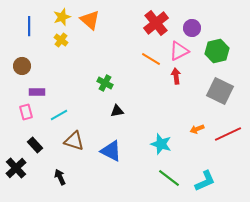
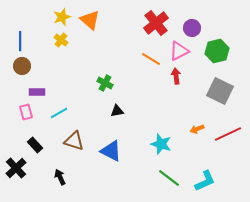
blue line: moved 9 px left, 15 px down
cyan line: moved 2 px up
